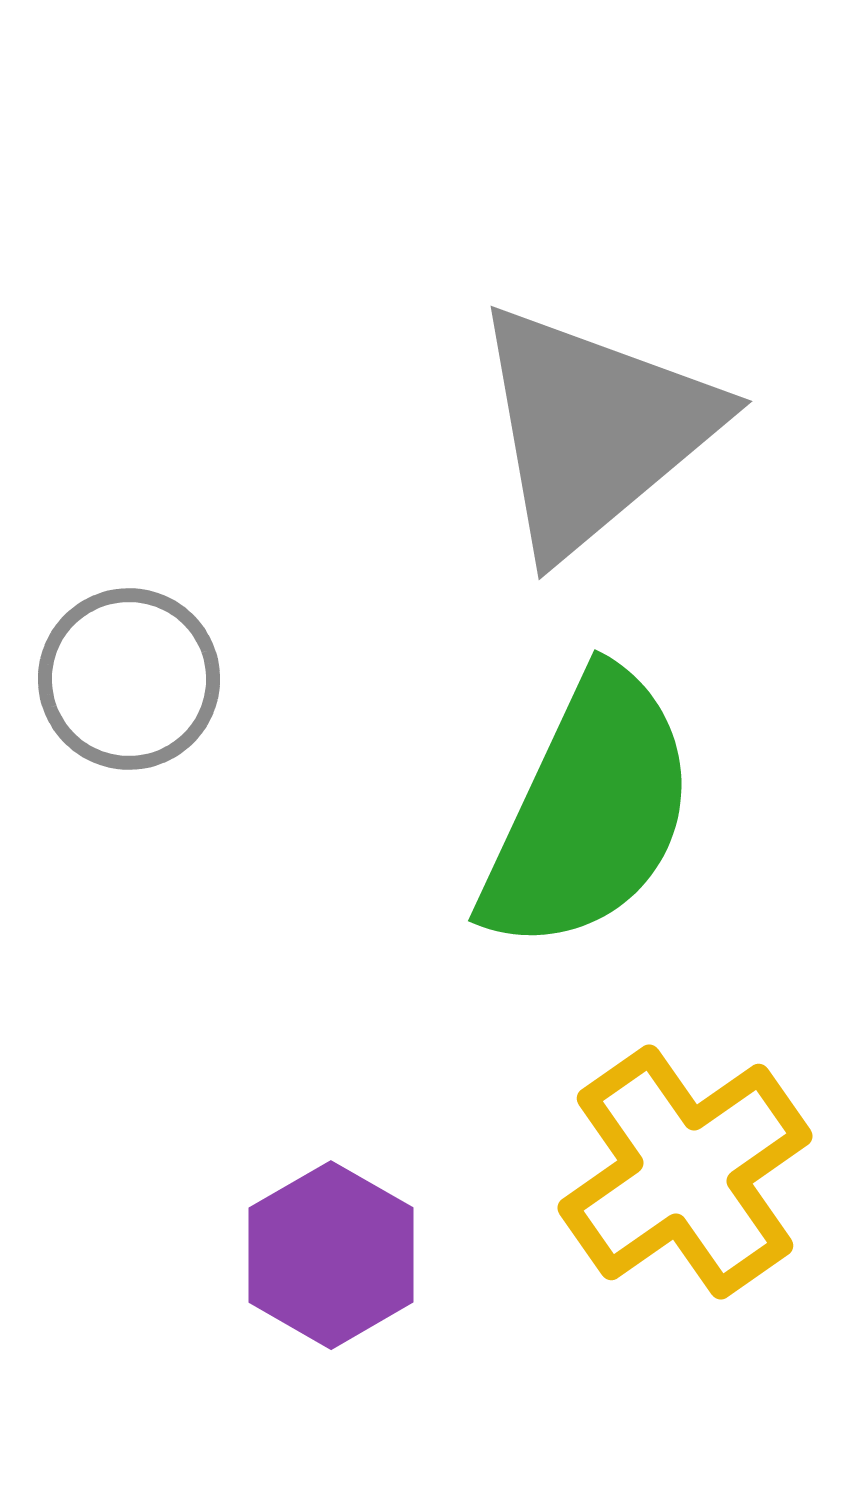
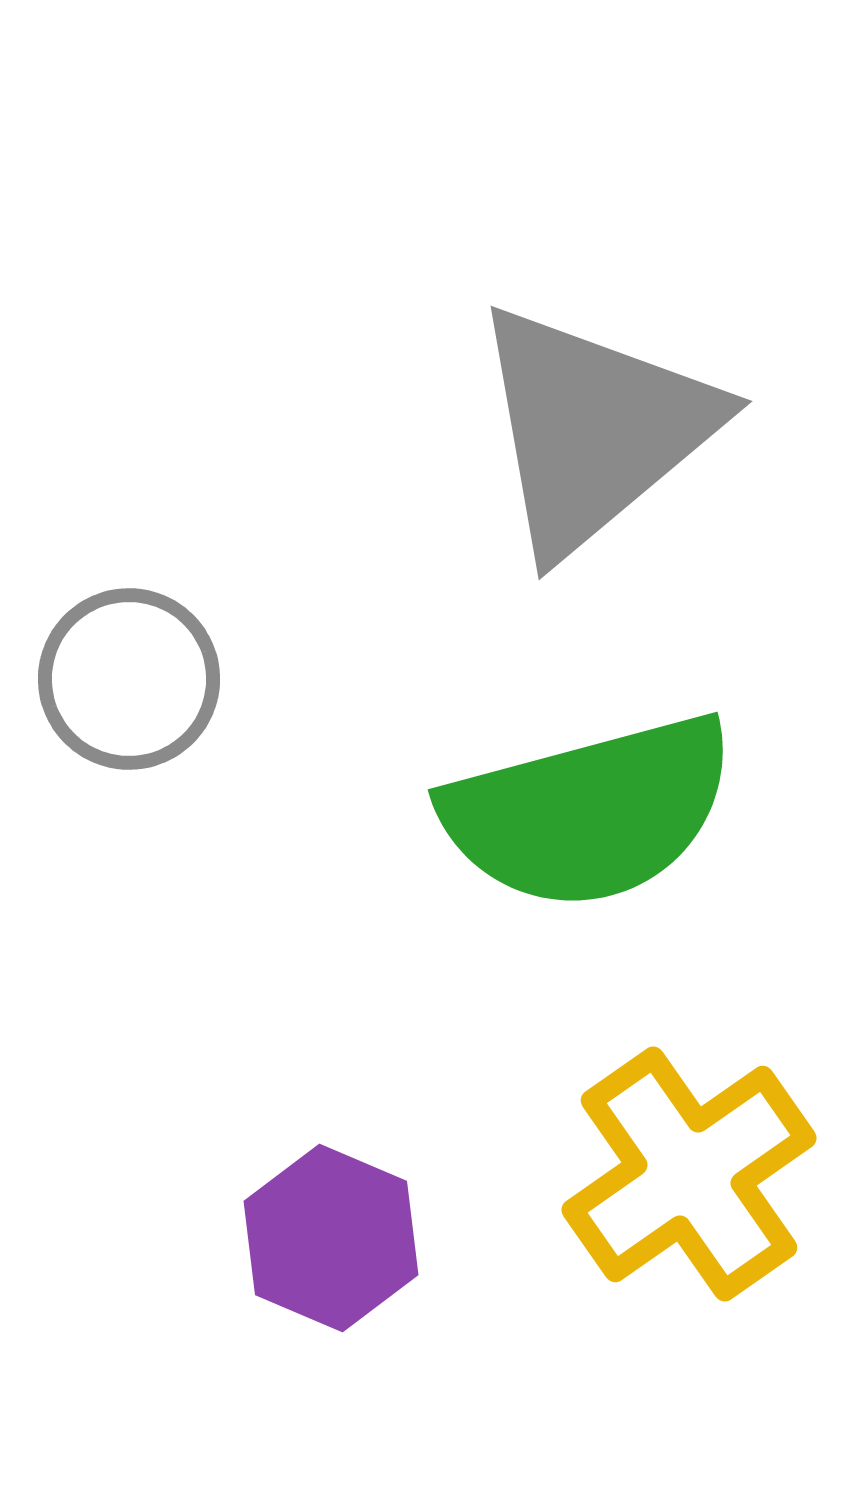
green semicircle: rotated 50 degrees clockwise
yellow cross: moved 4 px right, 2 px down
purple hexagon: moved 17 px up; rotated 7 degrees counterclockwise
